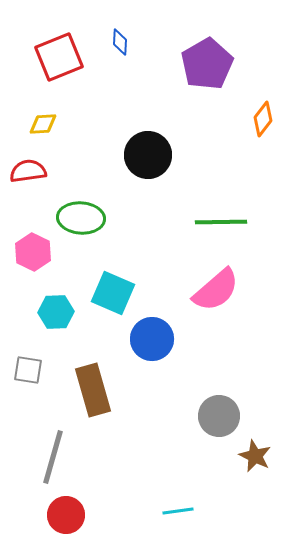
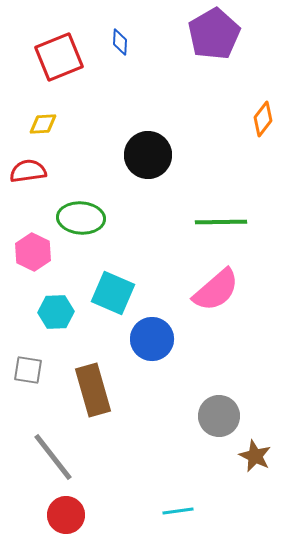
purple pentagon: moved 7 px right, 30 px up
gray line: rotated 54 degrees counterclockwise
